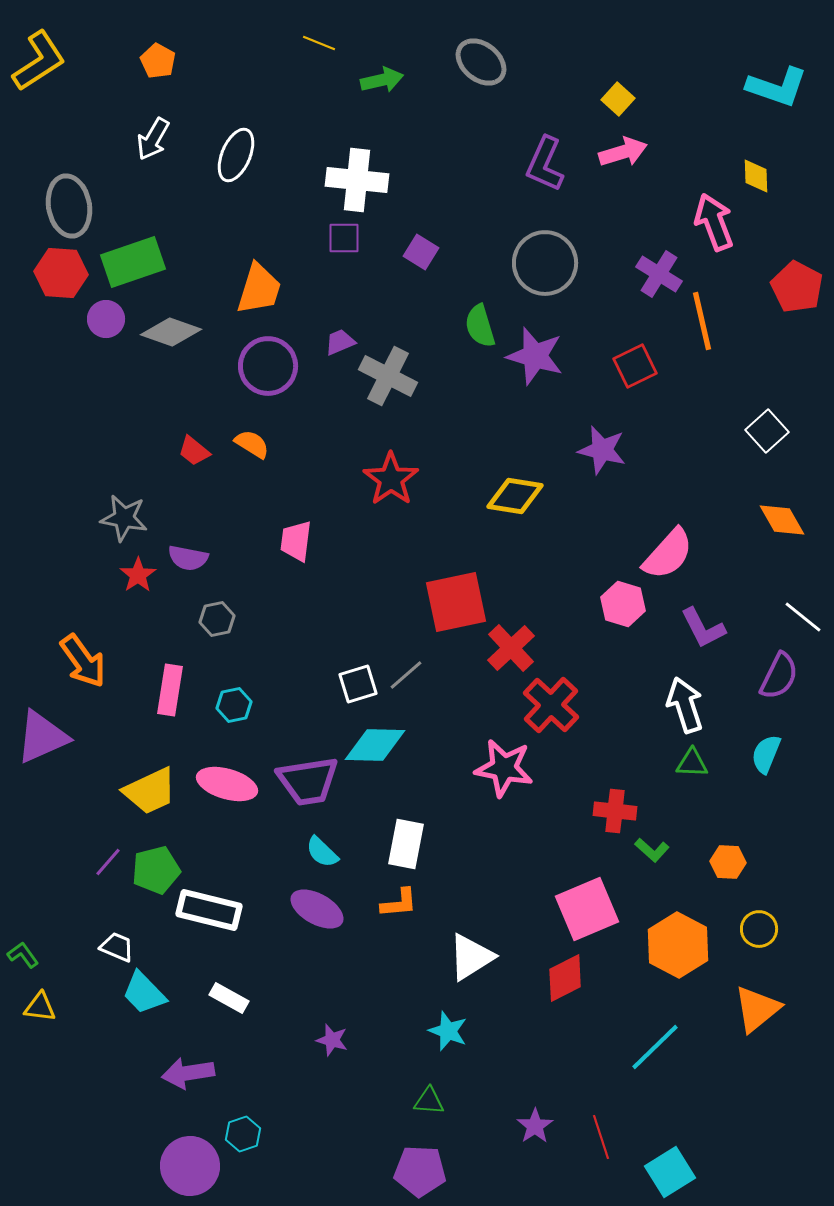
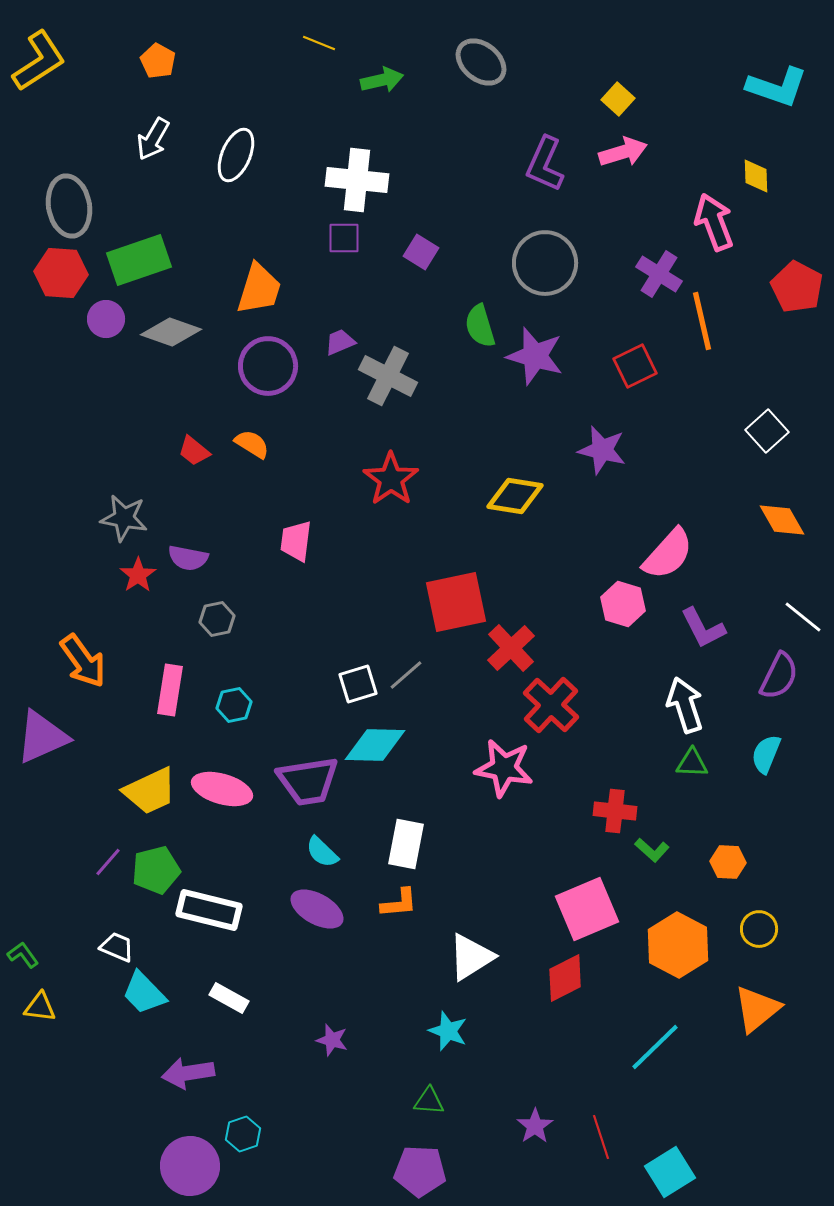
green rectangle at (133, 262): moved 6 px right, 2 px up
pink ellipse at (227, 784): moved 5 px left, 5 px down
